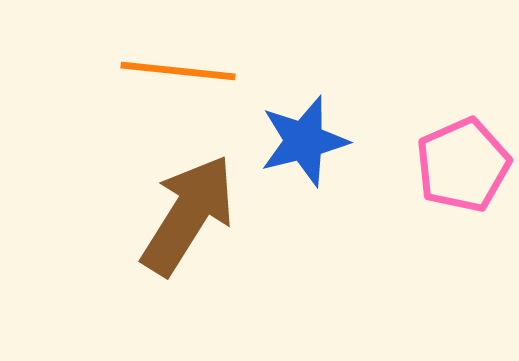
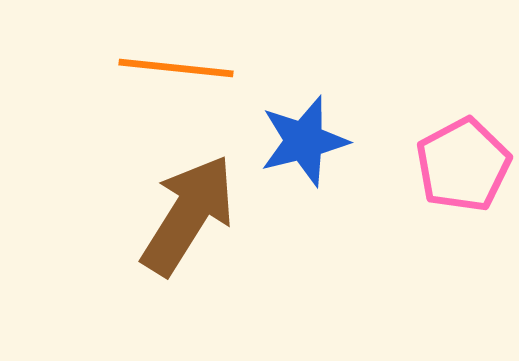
orange line: moved 2 px left, 3 px up
pink pentagon: rotated 4 degrees counterclockwise
